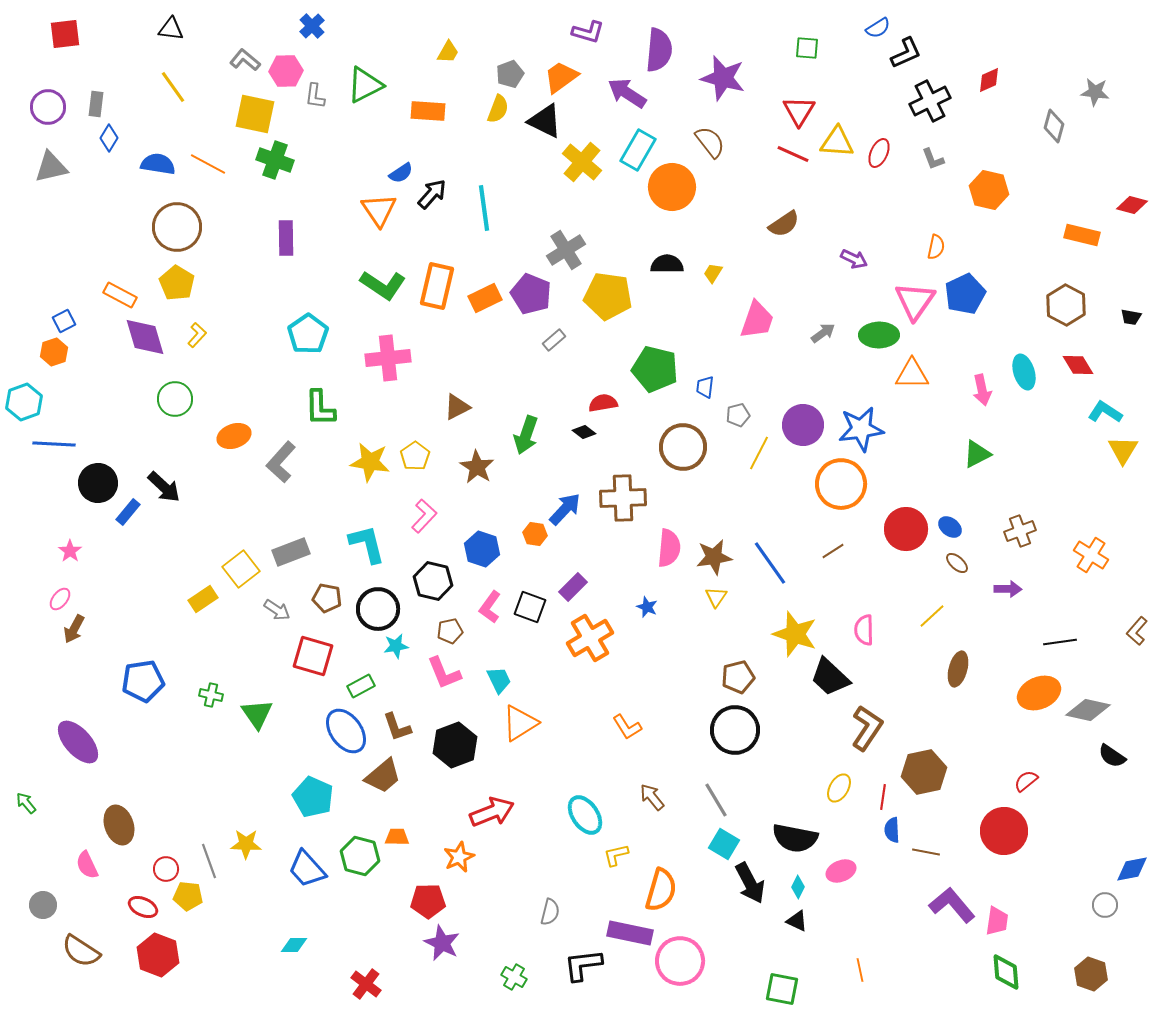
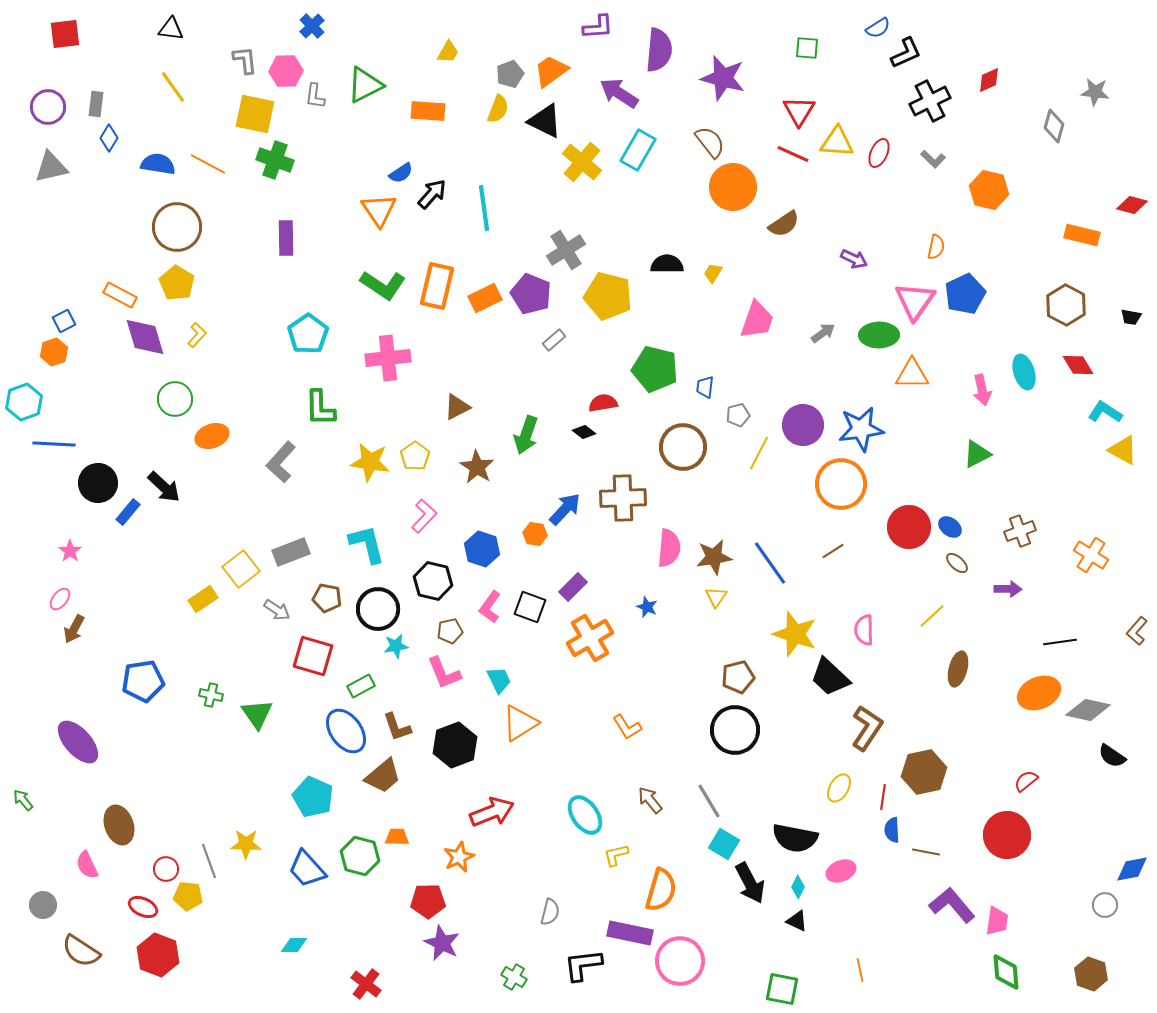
purple L-shape at (588, 32): moved 10 px right, 5 px up; rotated 20 degrees counterclockwise
gray L-shape at (245, 60): rotated 44 degrees clockwise
orange trapezoid at (561, 77): moved 10 px left, 6 px up
purple arrow at (627, 93): moved 8 px left
gray L-shape at (933, 159): rotated 25 degrees counterclockwise
orange circle at (672, 187): moved 61 px right
yellow pentagon at (608, 296): rotated 6 degrees clockwise
orange ellipse at (234, 436): moved 22 px left
yellow triangle at (1123, 450): rotated 32 degrees counterclockwise
red circle at (906, 529): moved 3 px right, 2 px up
brown arrow at (652, 797): moved 2 px left, 3 px down
gray line at (716, 800): moved 7 px left, 1 px down
green arrow at (26, 803): moved 3 px left, 3 px up
red circle at (1004, 831): moved 3 px right, 4 px down
